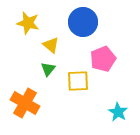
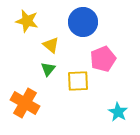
yellow star: moved 1 px left, 2 px up
